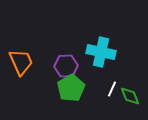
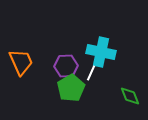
white line: moved 21 px left, 16 px up
